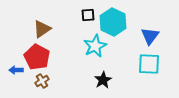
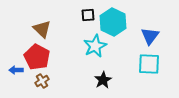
brown triangle: rotated 42 degrees counterclockwise
